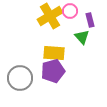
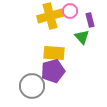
yellow cross: rotated 15 degrees clockwise
gray circle: moved 12 px right, 8 px down
